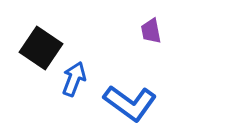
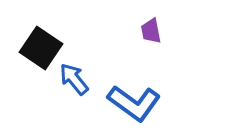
blue arrow: rotated 60 degrees counterclockwise
blue L-shape: moved 4 px right
